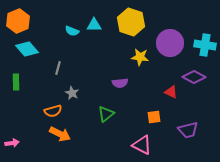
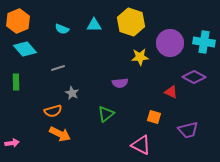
cyan semicircle: moved 10 px left, 2 px up
cyan cross: moved 1 px left, 3 px up
cyan diamond: moved 2 px left
yellow star: rotated 12 degrees counterclockwise
gray line: rotated 56 degrees clockwise
orange square: rotated 24 degrees clockwise
pink triangle: moved 1 px left
